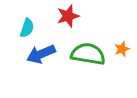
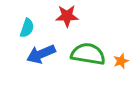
red star: moved 1 px left; rotated 15 degrees clockwise
orange star: moved 1 px left, 12 px down
